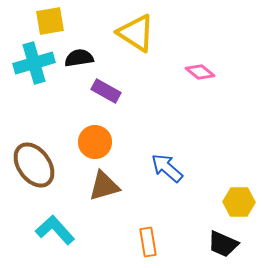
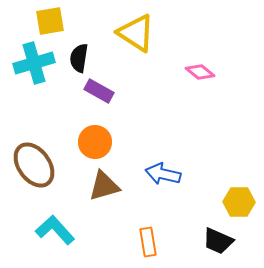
black semicircle: rotated 72 degrees counterclockwise
purple rectangle: moved 7 px left
blue arrow: moved 4 px left, 6 px down; rotated 28 degrees counterclockwise
black trapezoid: moved 5 px left, 3 px up
